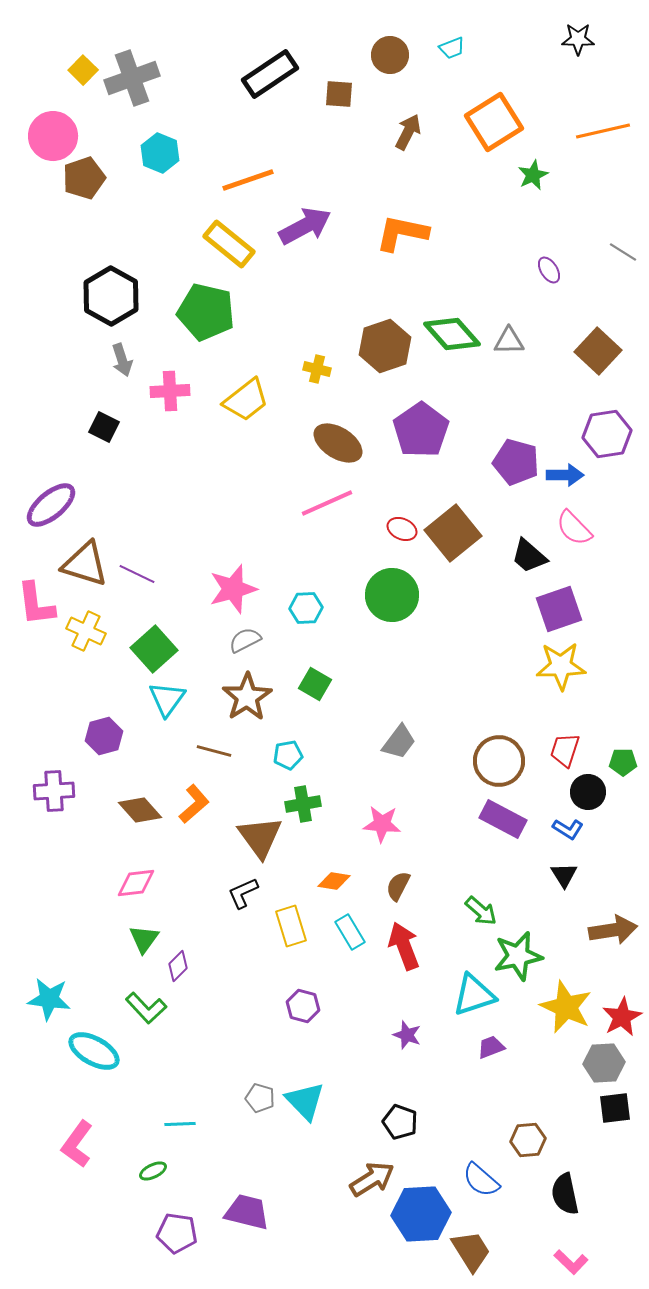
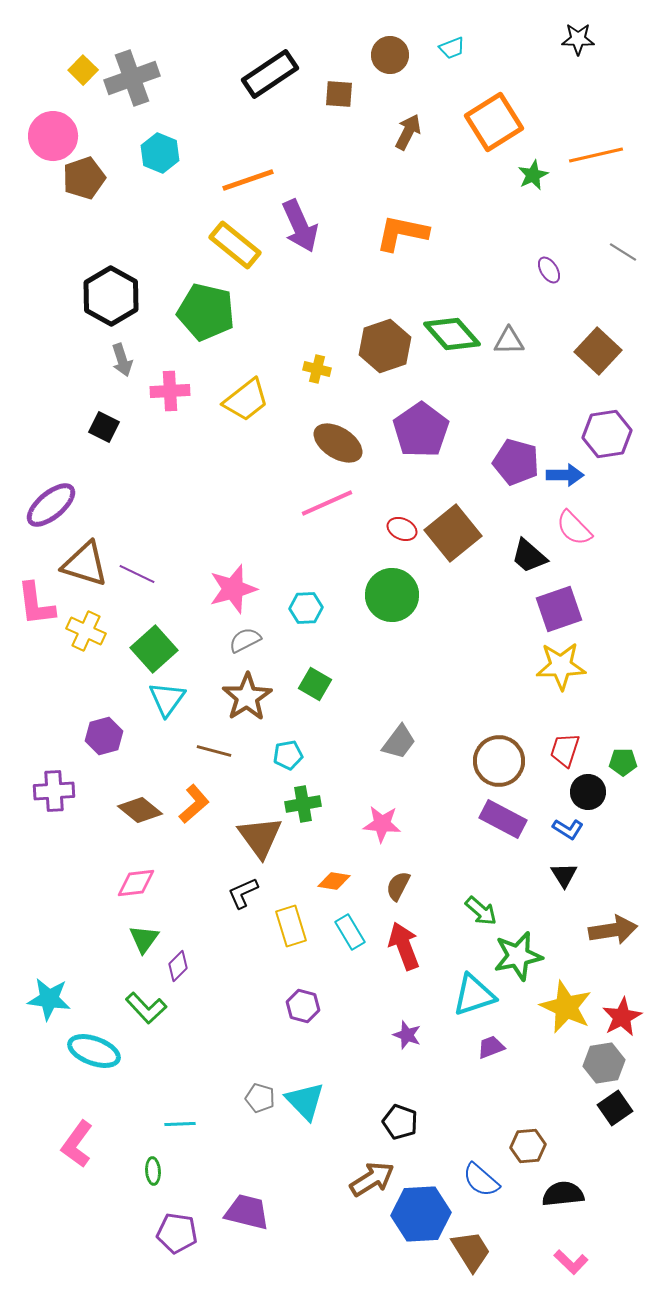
orange line at (603, 131): moved 7 px left, 24 px down
purple arrow at (305, 226): moved 5 px left; rotated 94 degrees clockwise
yellow rectangle at (229, 244): moved 6 px right, 1 px down
brown diamond at (140, 810): rotated 9 degrees counterclockwise
cyan ellipse at (94, 1051): rotated 9 degrees counterclockwise
gray hexagon at (604, 1063): rotated 6 degrees counterclockwise
black square at (615, 1108): rotated 28 degrees counterclockwise
brown hexagon at (528, 1140): moved 6 px down
green ellipse at (153, 1171): rotated 68 degrees counterclockwise
black semicircle at (565, 1194): moved 2 px left; rotated 96 degrees clockwise
